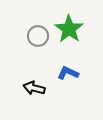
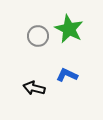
green star: rotated 8 degrees counterclockwise
blue L-shape: moved 1 px left, 2 px down
